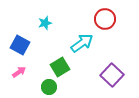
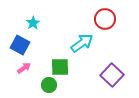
cyan star: moved 12 px left; rotated 16 degrees counterclockwise
green square: rotated 30 degrees clockwise
pink arrow: moved 5 px right, 4 px up
green circle: moved 2 px up
